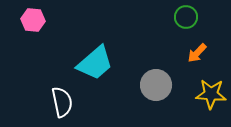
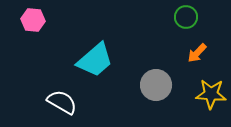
cyan trapezoid: moved 3 px up
white semicircle: rotated 48 degrees counterclockwise
